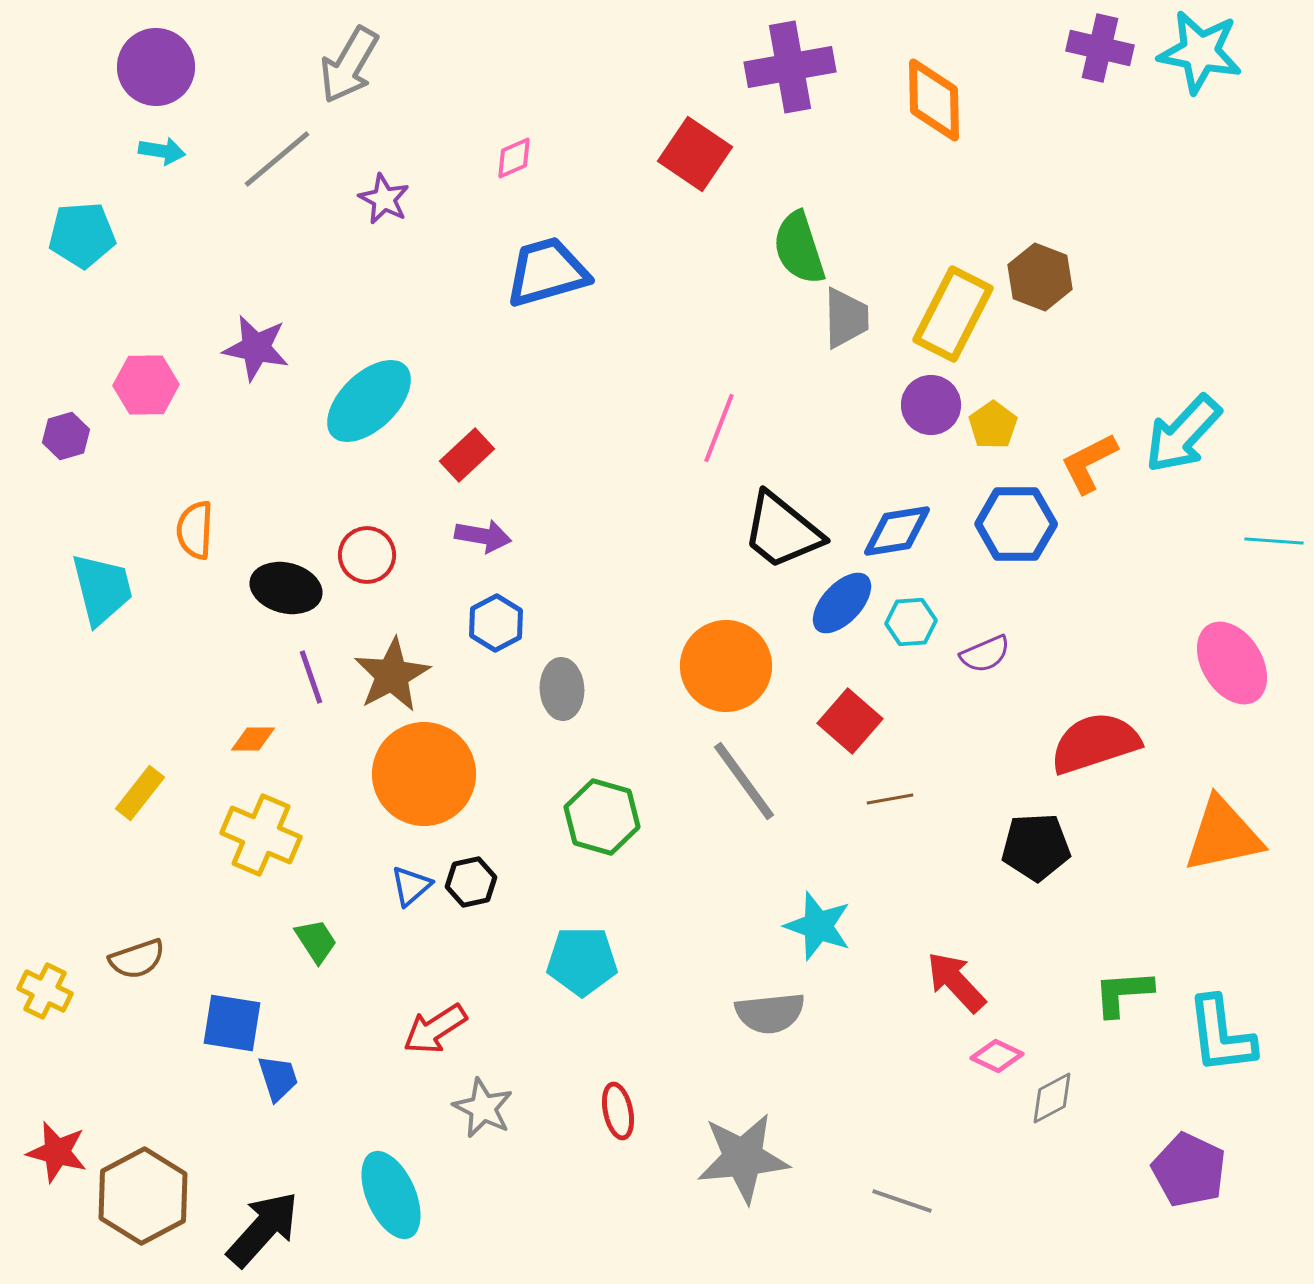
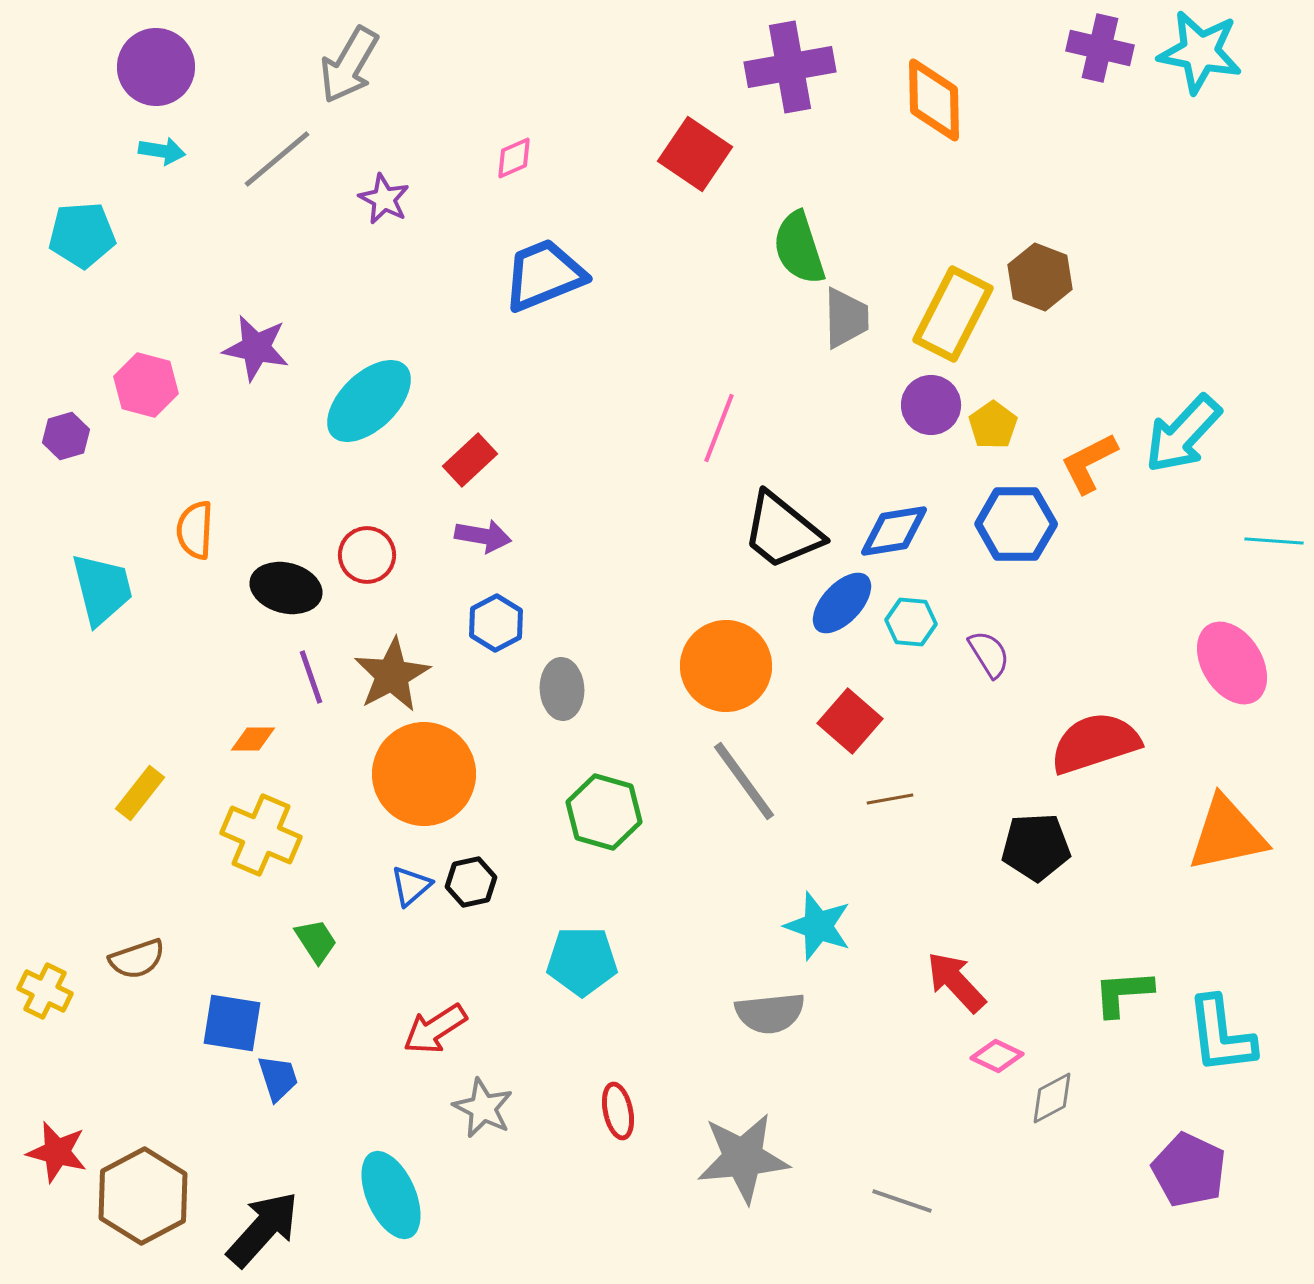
blue trapezoid at (547, 272): moved 3 px left, 3 px down; rotated 6 degrees counterclockwise
pink hexagon at (146, 385): rotated 16 degrees clockwise
red rectangle at (467, 455): moved 3 px right, 5 px down
blue diamond at (897, 531): moved 3 px left
cyan hexagon at (911, 622): rotated 9 degrees clockwise
purple semicircle at (985, 654): moved 4 px right; rotated 99 degrees counterclockwise
green hexagon at (602, 817): moved 2 px right, 5 px up
orange triangle at (1223, 835): moved 4 px right, 1 px up
